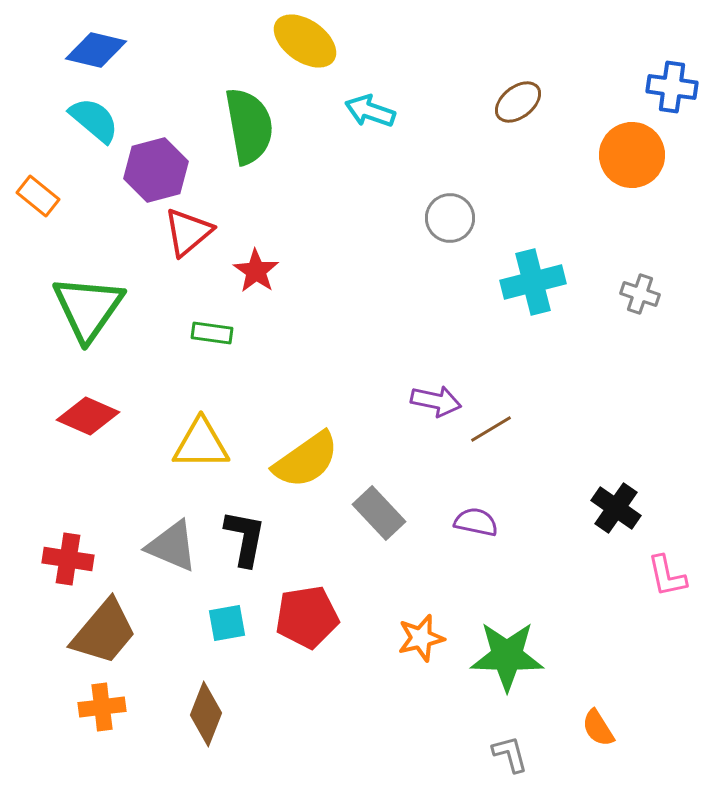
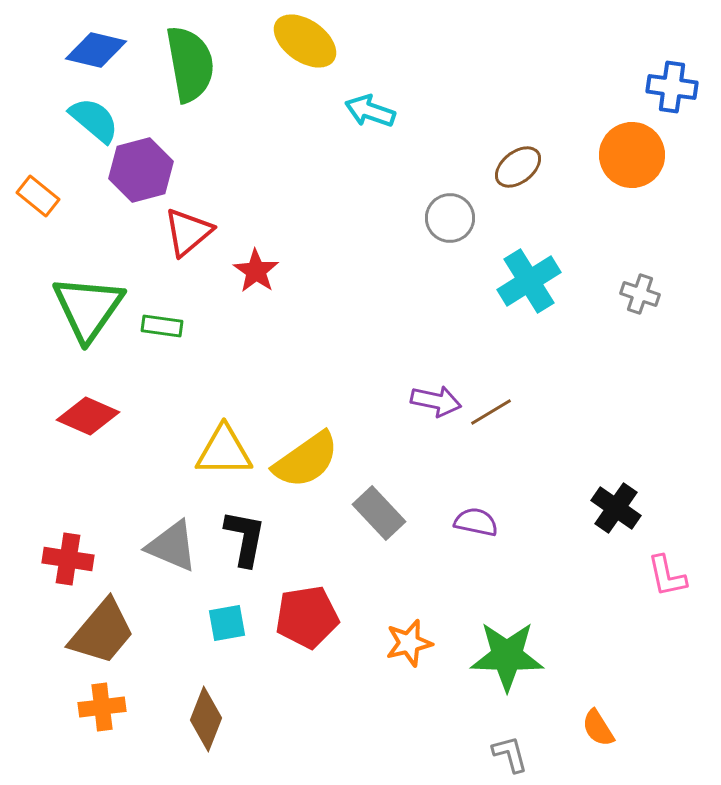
brown ellipse: moved 65 px down
green semicircle: moved 59 px left, 62 px up
purple hexagon: moved 15 px left
cyan cross: moved 4 px left, 1 px up; rotated 18 degrees counterclockwise
green rectangle: moved 50 px left, 7 px up
brown line: moved 17 px up
yellow triangle: moved 23 px right, 7 px down
brown trapezoid: moved 2 px left
orange star: moved 12 px left, 5 px down
brown diamond: moved 5 px down
